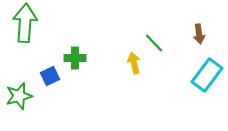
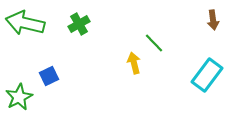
green arrow: rotated 81 degrees counterclockwise
brown arrow: moved 14 px right, 14 px up
green cross: moved 4 px right, 34 px up; rotated 30 degrees counterclockwise
blue square: moved 1 px left
green star: moved 1 px down; rotated 12 degrees counterclockwise
